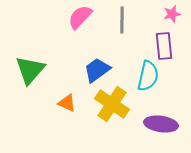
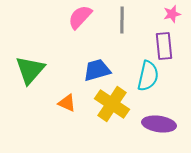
blue trapezoid: rotated 20 degrees clockwise
purple ellipse: moved 2 px left
